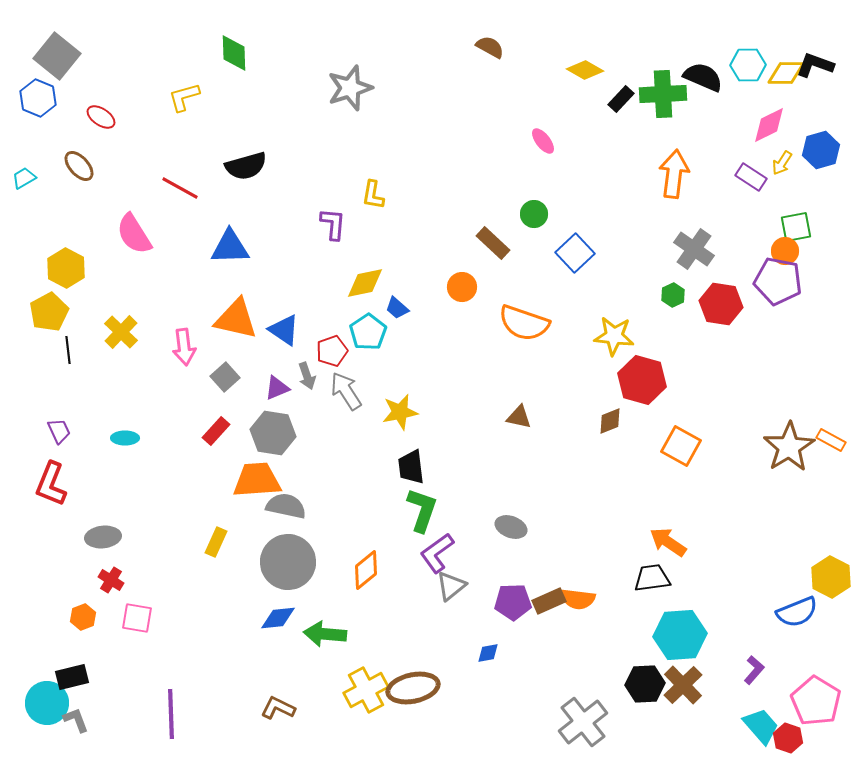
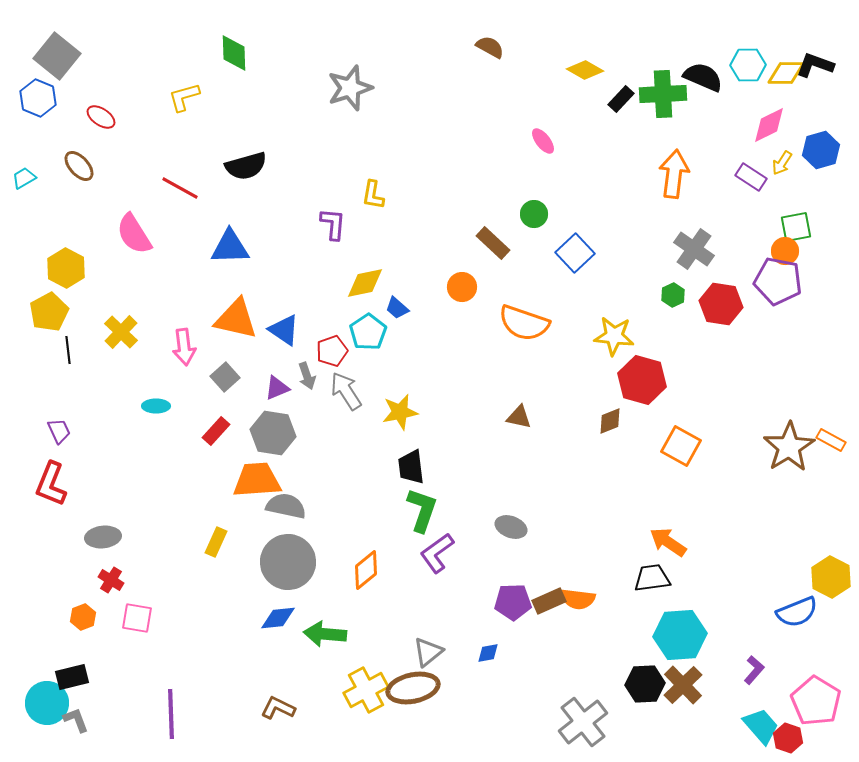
cyan ellipse at (125, 438): moved 31 px right, 32 px up
gray triangle at (451, 586): moved 23 px left, 66 px down
